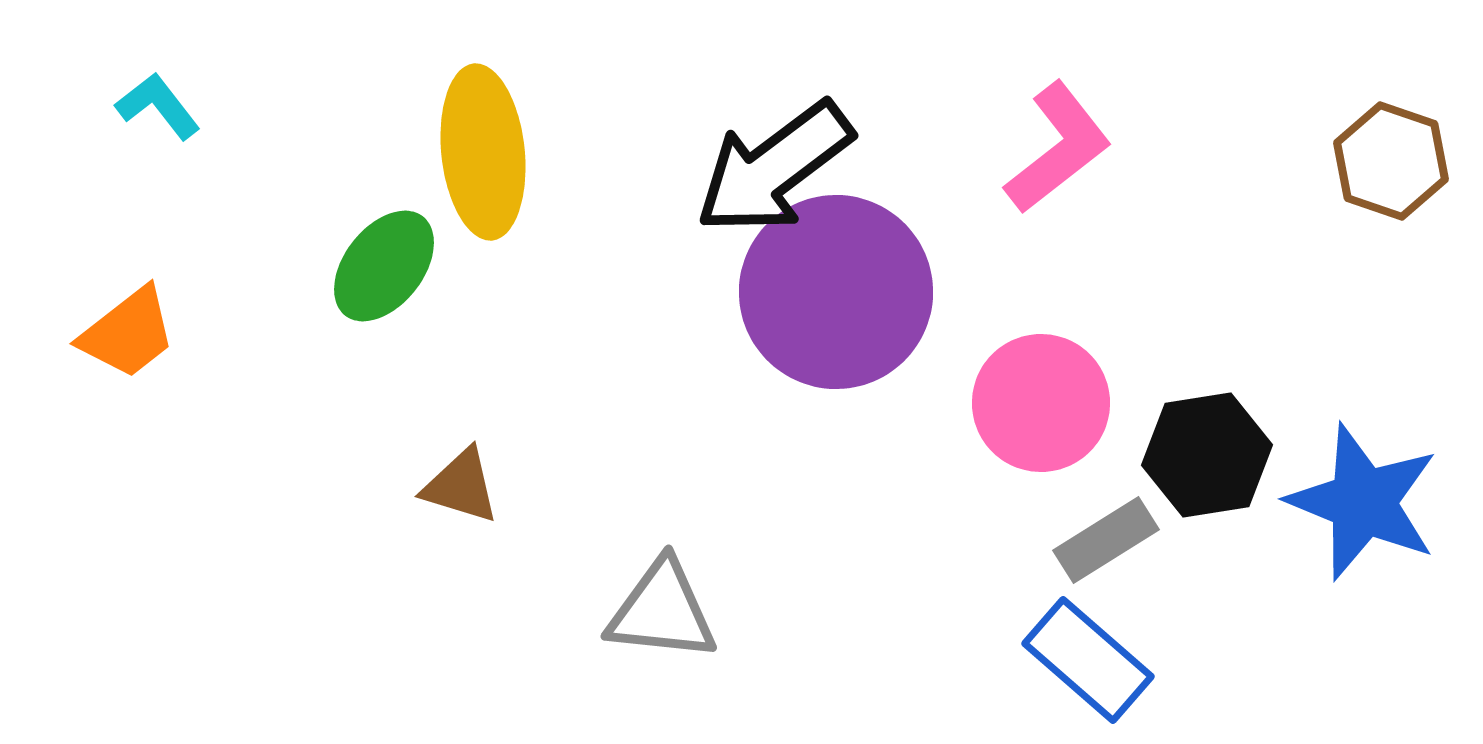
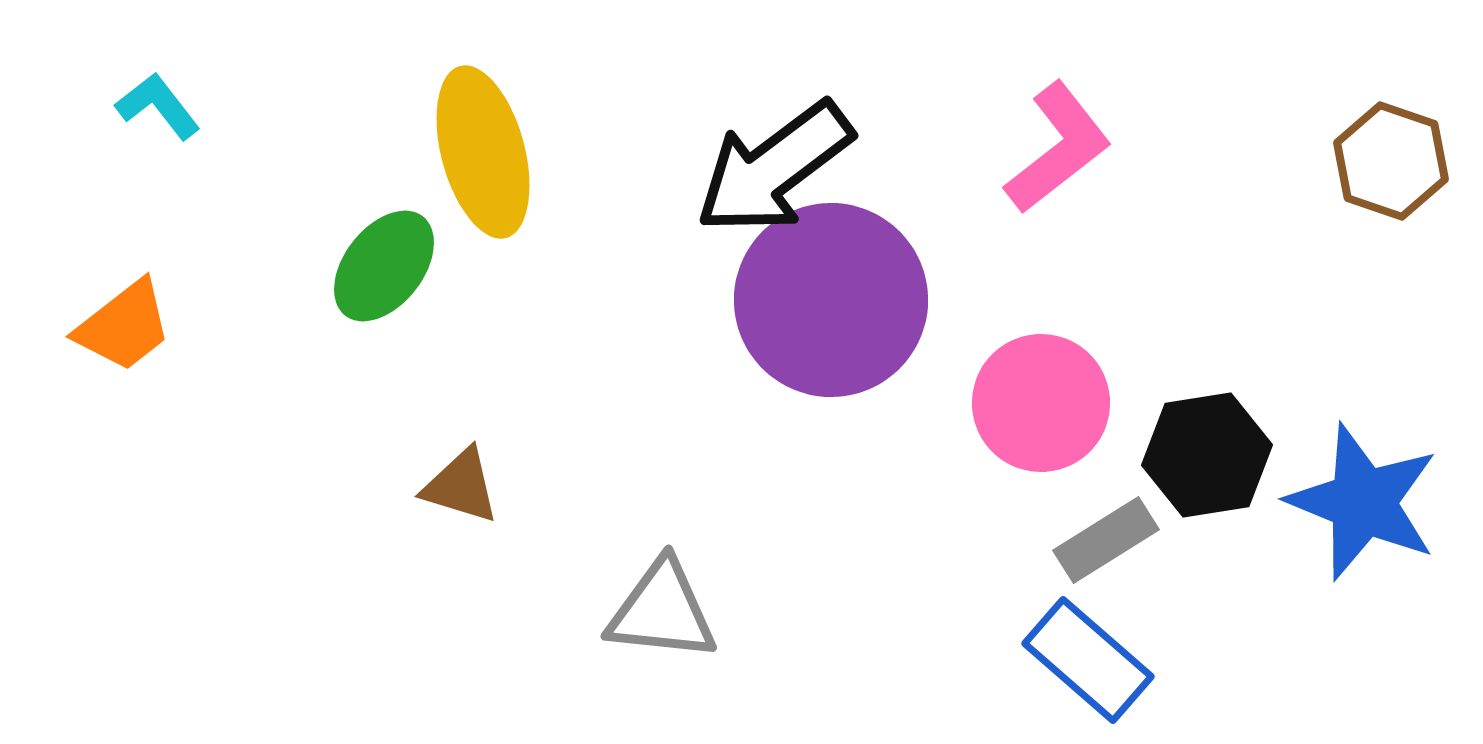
yellow ellipse: rotated 9 degrees counterclockwise
purple circle: moved 5 px left, 8 px down
orange trapezoid: moved 4 px left, 7 px up
